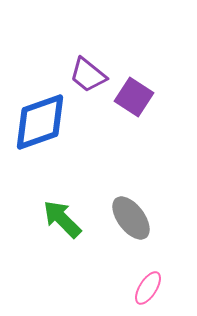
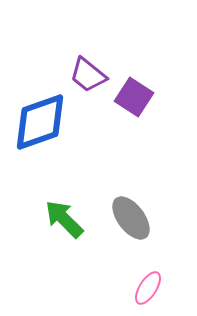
green arrow: moved 2 px right
